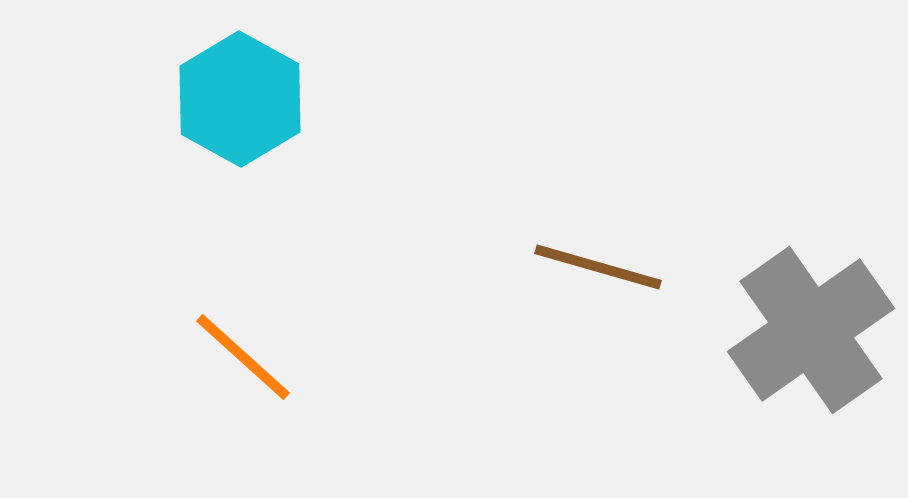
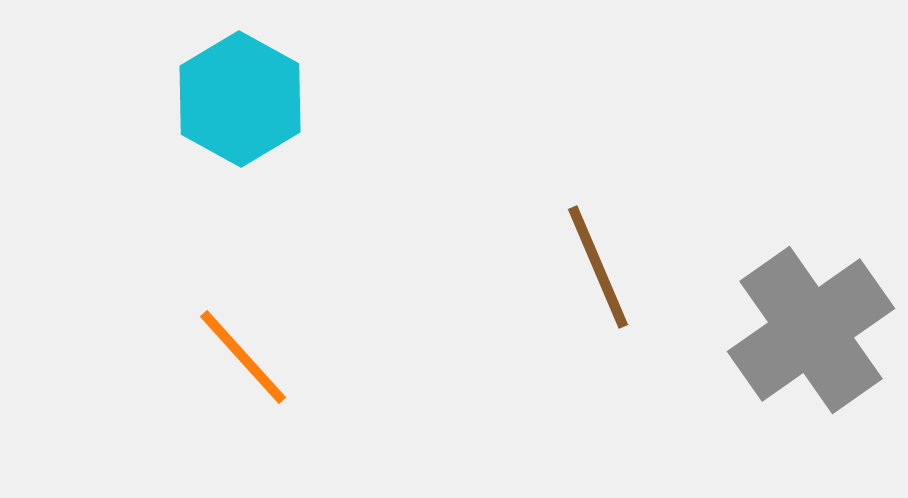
brown line: rotated 51 degrees clockwise
orange line: rotated 6 degrees clockwise
